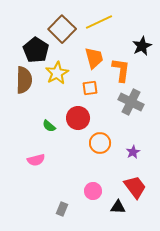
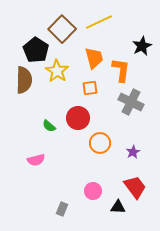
yellow star: moved 2 px up; rotated 10 degrees counterclockwise
